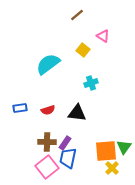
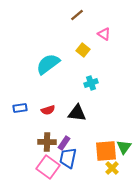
pink triangle: moved 1 px right, 2 px up
purple rectangle: moved 1 px left
pink square: moved 1 px right; rotated 15 degrees counterclockwise
